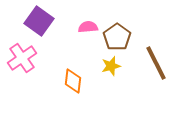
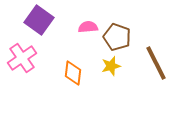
purple square: moved 1 px up
brown pentagon: rotated 16 degrees counterclockwise
orange diamond: moved 8 px up
